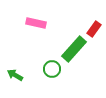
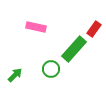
pink rectangle: moved 4 px down
green circle: moved 1 px left
green arrow: rotated 105 degrees clockwise
